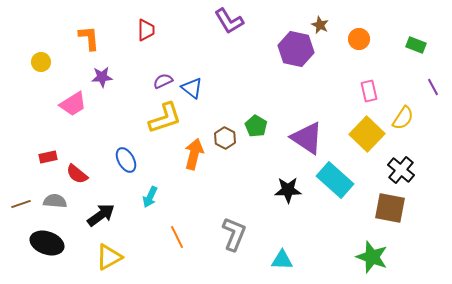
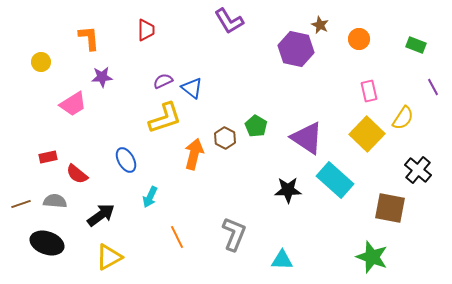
black cross: moved 17 px right
